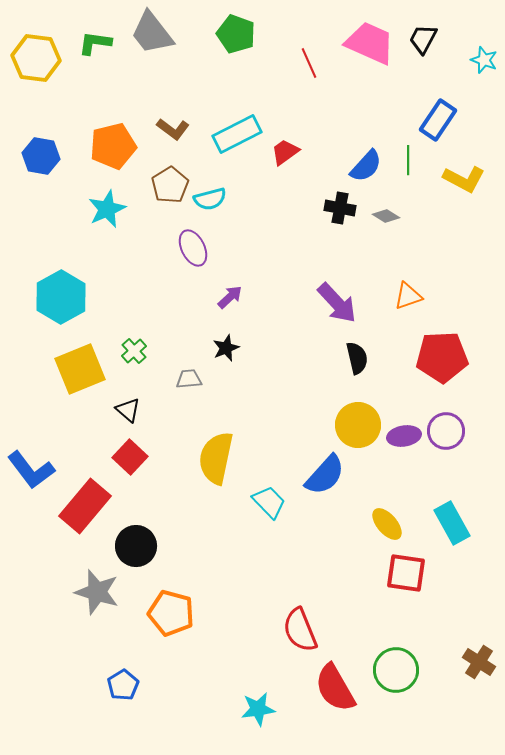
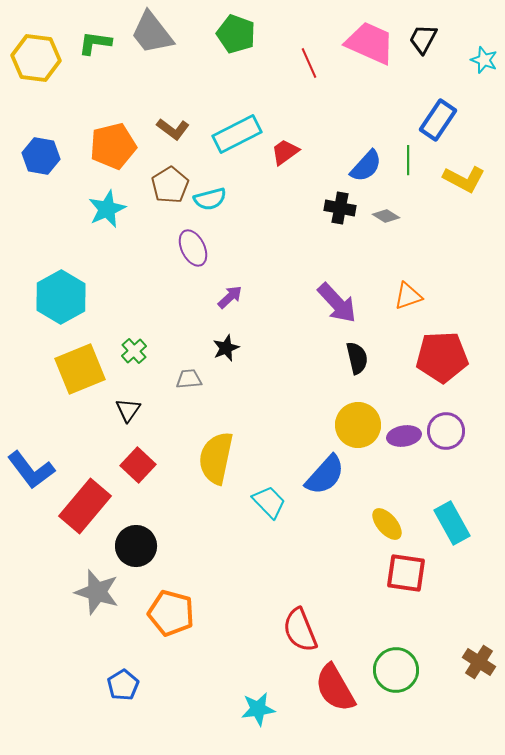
black triangle at (128, 410): rotated 24 degrees clockwise
red square at (130, 457): moved 8 px right, 8 px down
